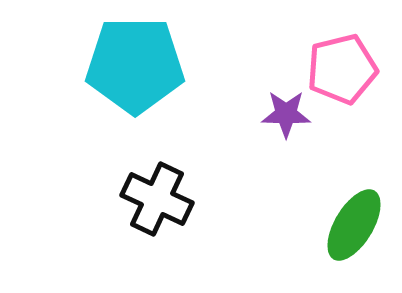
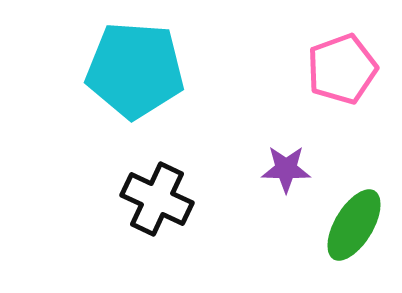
cyan pentagon: moved 5 px down; rotated 4 degrees clockwise
pink pentagon: rotated 6 degrees counterclockwise
purple star: moved 55 px down
